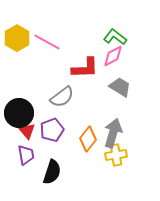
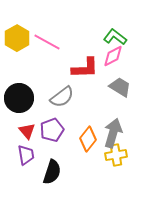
black circle: moved 15 px up
